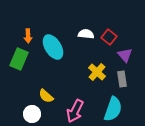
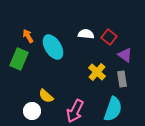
orange arrow: rotated 152 degrees clockwise
purple triangle: rotated 14 degrees counterclockwise
white circle: moved 3 px up
